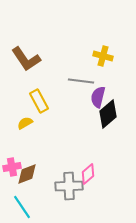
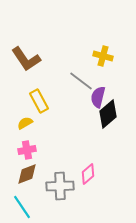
gray line: rotated 30 degrees clockwise
pink cross: moved 15 px right, 17 px up
gray cross: moved 9 px left
